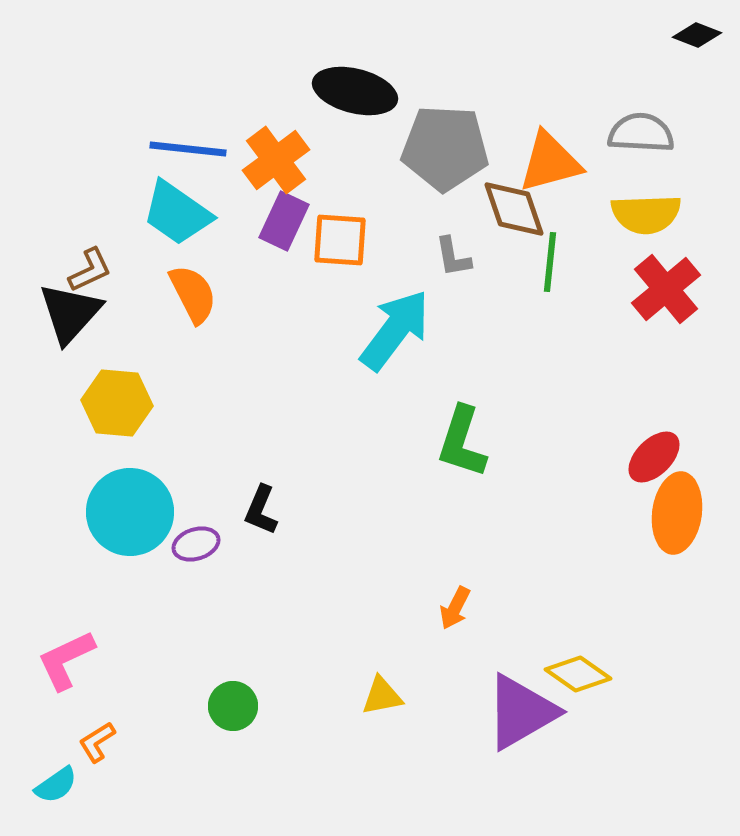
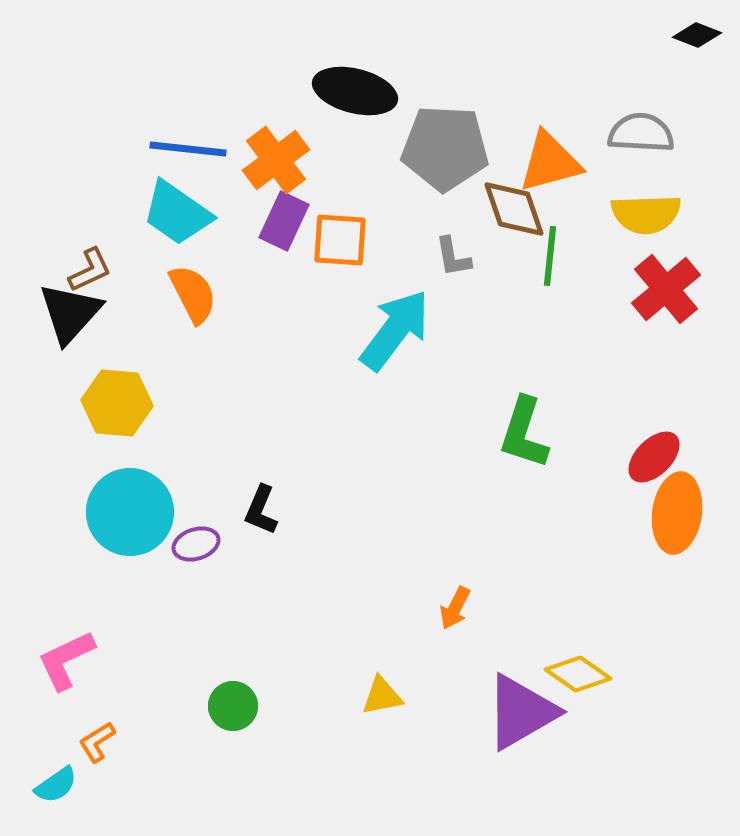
green line: moved 6 px up
green L-shape: moved 62 px right, 9 px up
